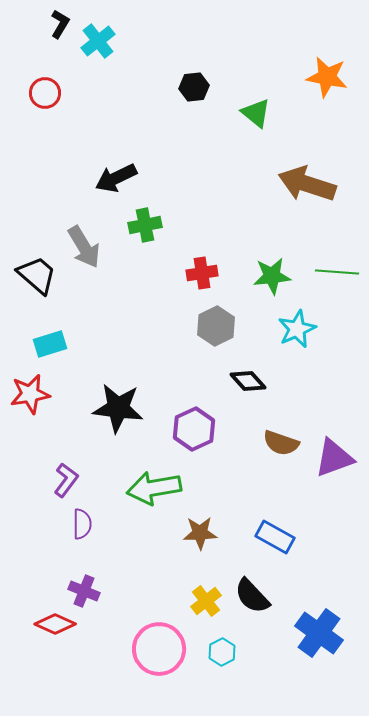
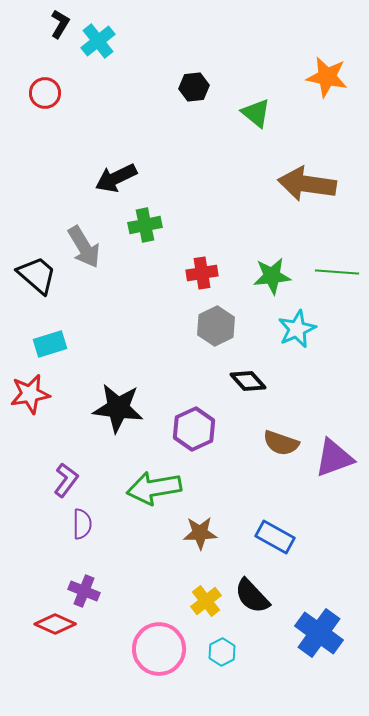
brown arrow: rotated 10 degrees counterclockwise
